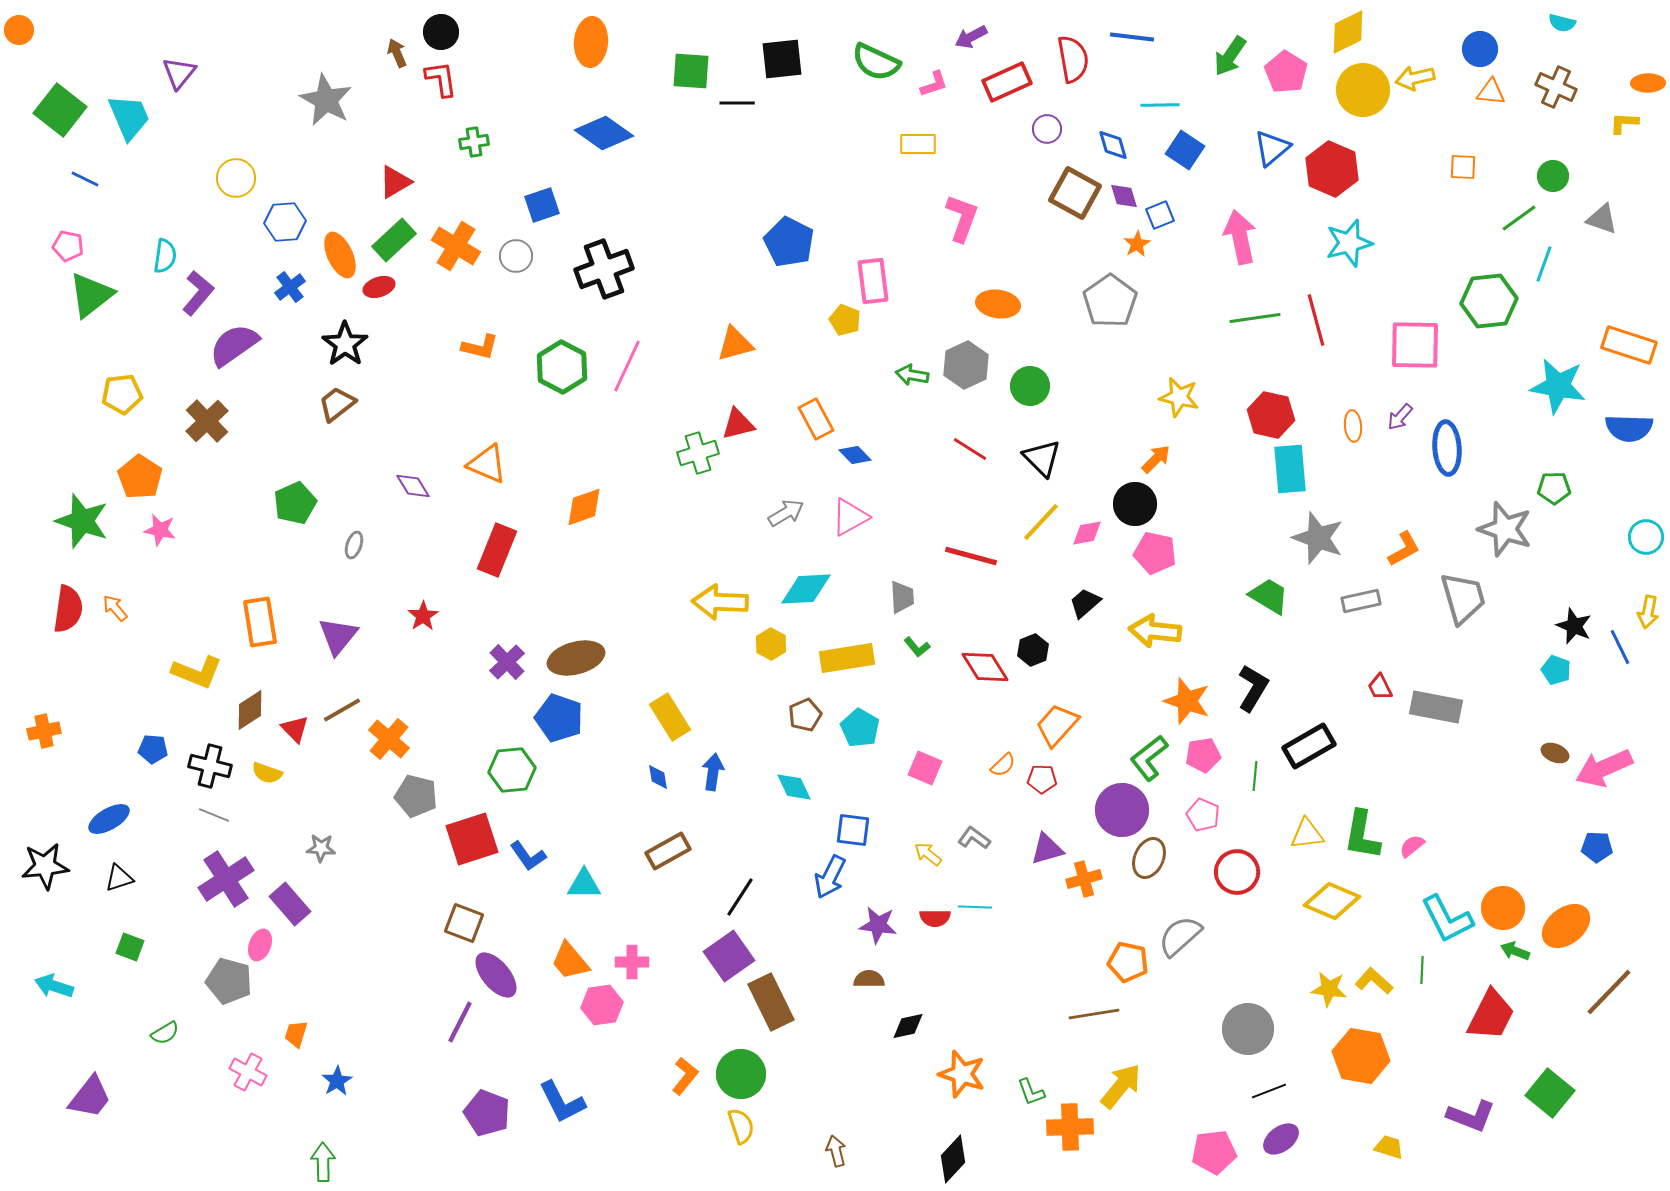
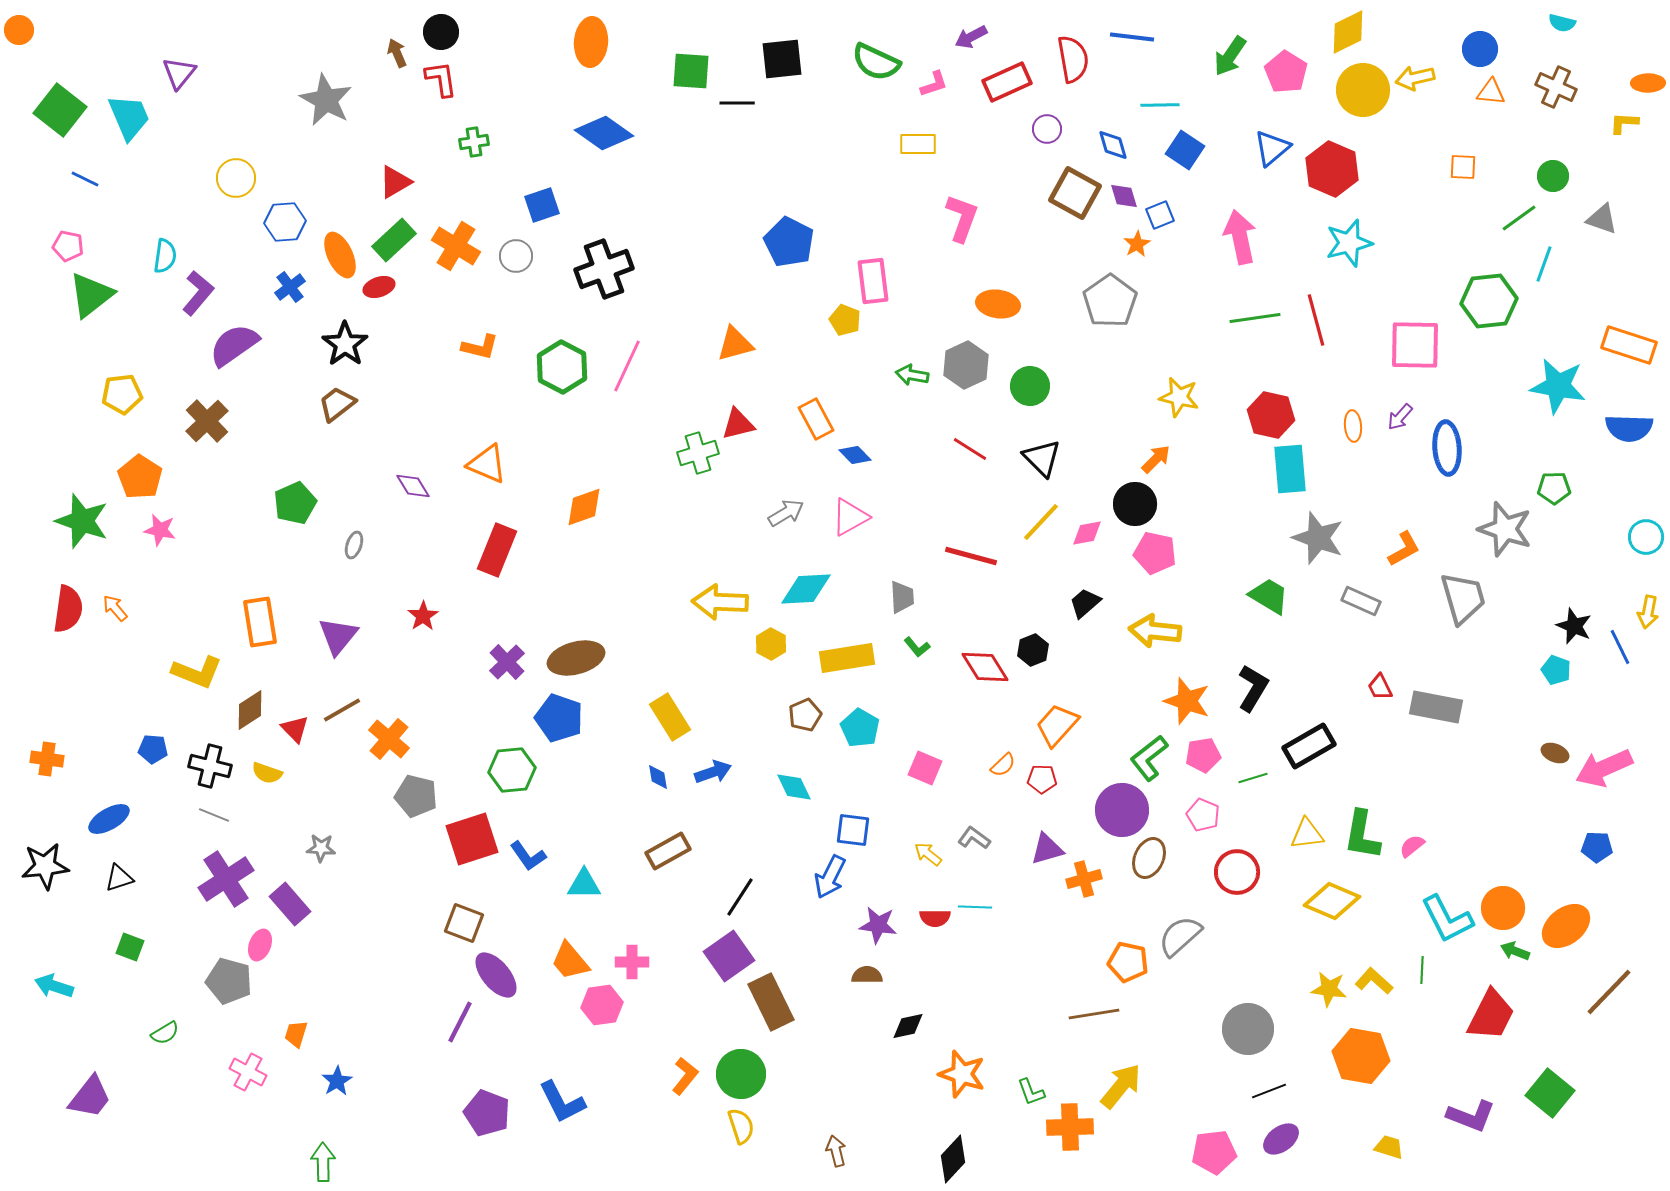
gray rectangle at (1361, 601): rotated 36 degrees clockwise
orange cross at (44, 731): moved 3 px right, 28 px down; rotated 20 degrees clockwise
blue arrow at (713, 772): rotated 63 degrees clockwise
green line at (1255, 776): moved 2 px left, 2 px down; rotated 68 degrees clockwise
brown semicircle at (869, 979): moved 2 px left, 4 px up
